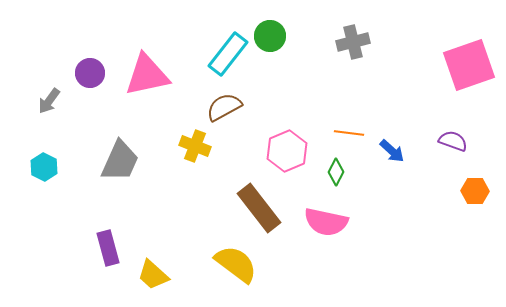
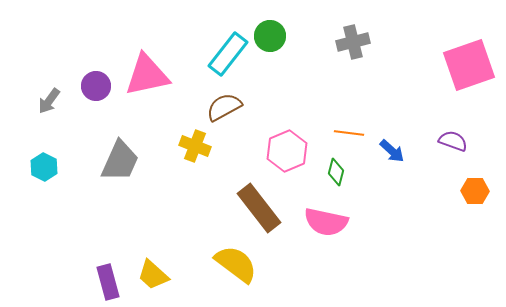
purple circle: moved 6 px right, 13 px down
green diamond: rotated 12 degrees counterclockwise
purple rectangle: moved 34 px down
